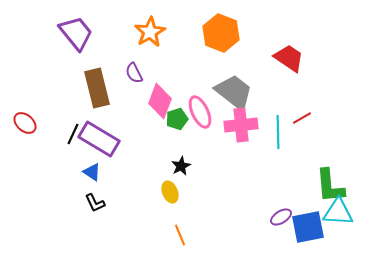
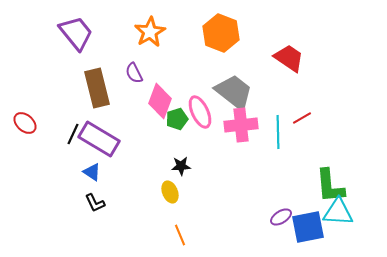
black star: rotated 24 degrees clockwise
